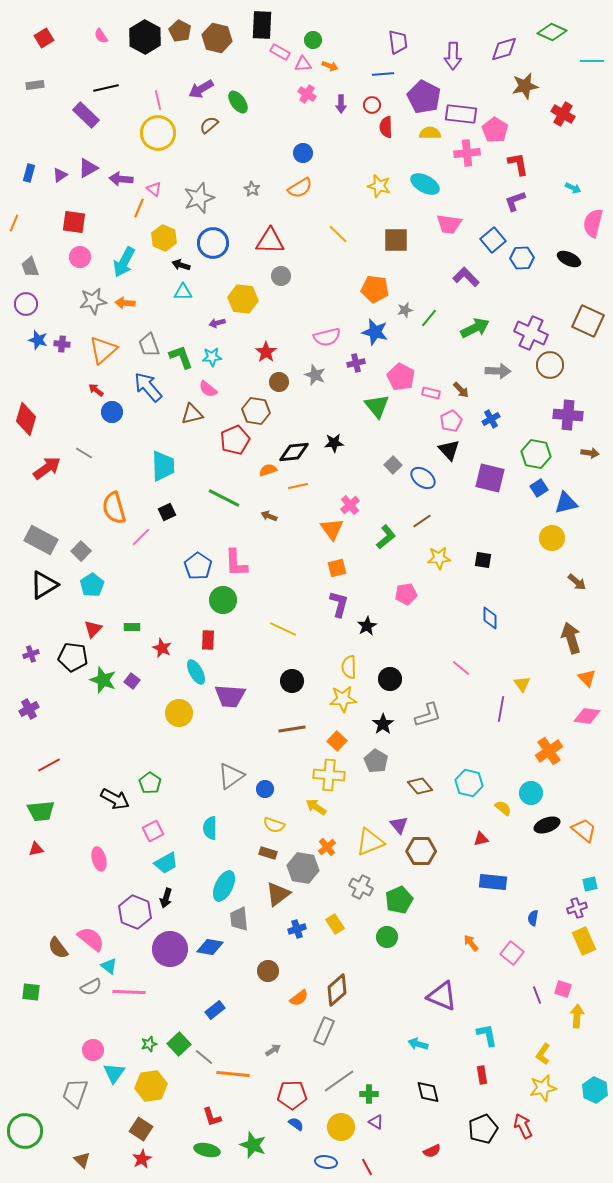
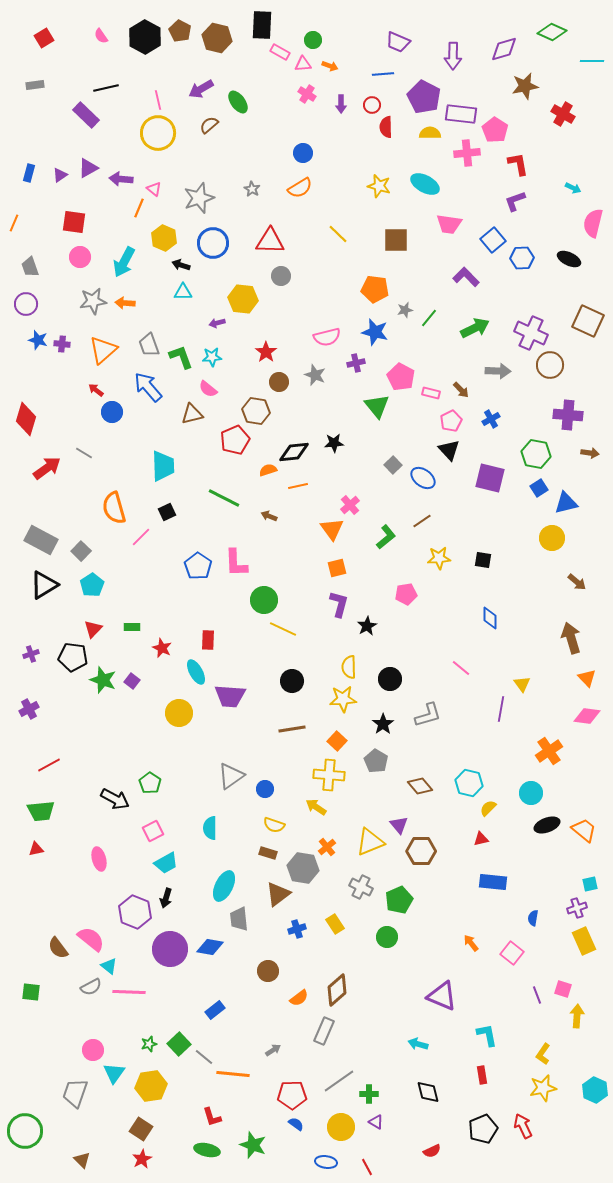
purple trapezoid at (398, 42): rotated 120 degrees clockwise
green circle at (223, 600): moved 41 px right
yellow semicircle at (503, 808): moved 15 px left; rotated 84 degrees counterclockwise
